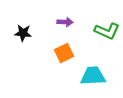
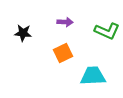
orange square: moved 1 px left
